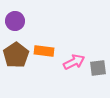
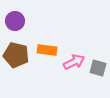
orange rectangle: moved 3 px right, 1 px up
brown pentagon: rotated 25 degrees counterclockwise
gray square: rotated 24 degrees clockwise
